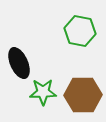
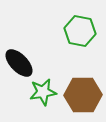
black ellipse: rotated 20 degrees counterclockwise
green star: rotated 8 degrees counterclockwise
